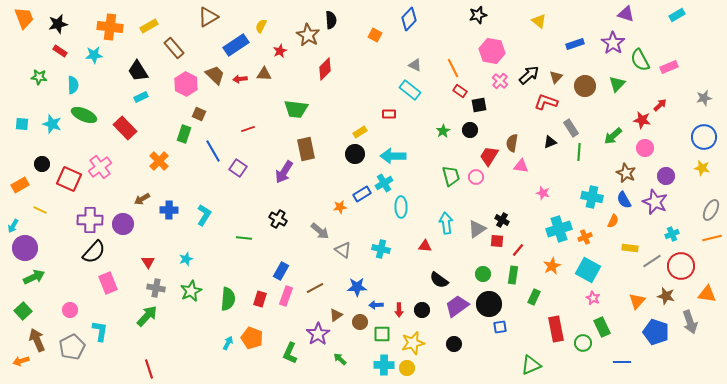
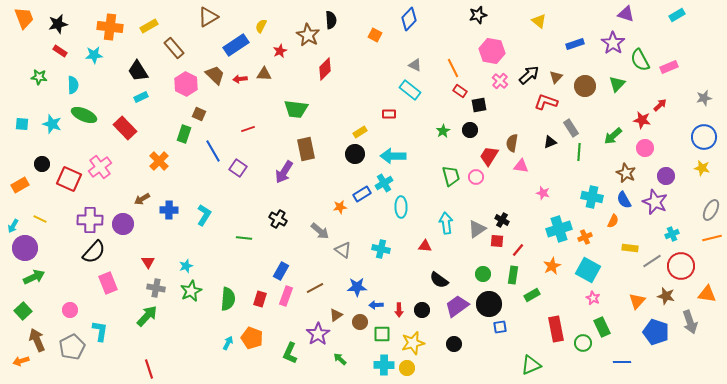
yellow line at (40, 210): moved 9 px down
cyan star at (186, 259): moved 7 px down
green rectangle at (534, 297): moved 2 px left, 2 px up; rotated 35 degrees clockwise
